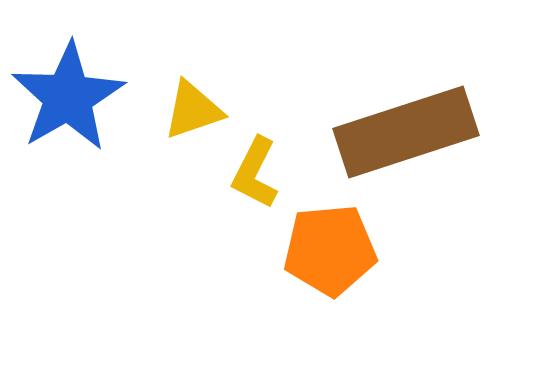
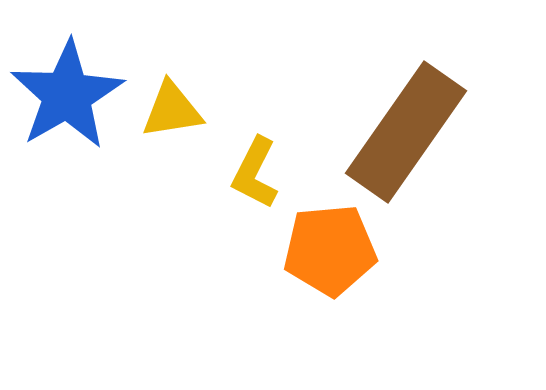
blue star: moved 1 px left, 2 px up
yellow triangle: moved 21 px left; rotated 10 degrees clockwise
brown rectangle: rotated 37 degrees counterclockwise
